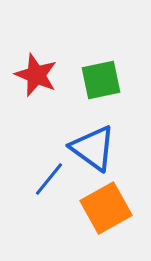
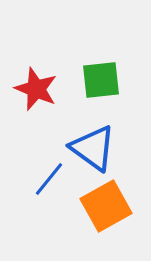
red star: moved 14 px down
green square: rotated 6 degrees clockwise
orange square: moved 2 px up
